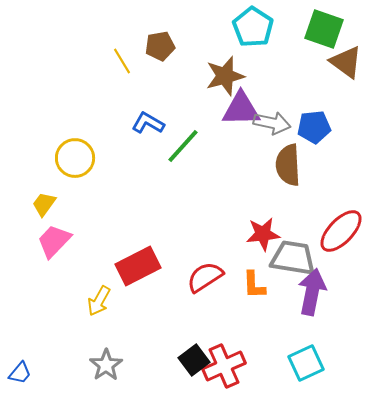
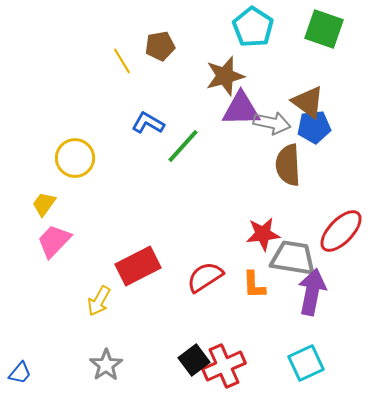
brown triangle: moved 38 px left, 40 px down
